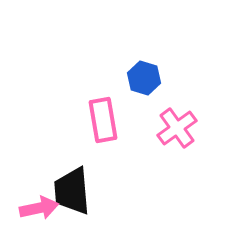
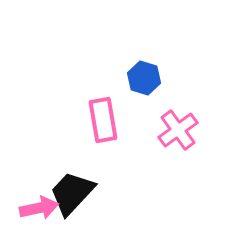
pink cross: moved 1 px right, 2 px down
black trapezoid: moved 2 px down; rotated 48 degrees clockwise
